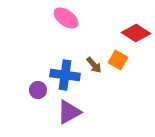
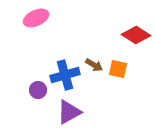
pink ellipse: moved 30 px left; rotated 60 degrees counterclockwise
red diamond: moved 2 px down
orange square: moved 9 px down; rotated 18 degrees counterclockwise
brown arrow: rotated 18 degrees counterclockwise
blue cross: rotated 24 degrees counterclockwise
